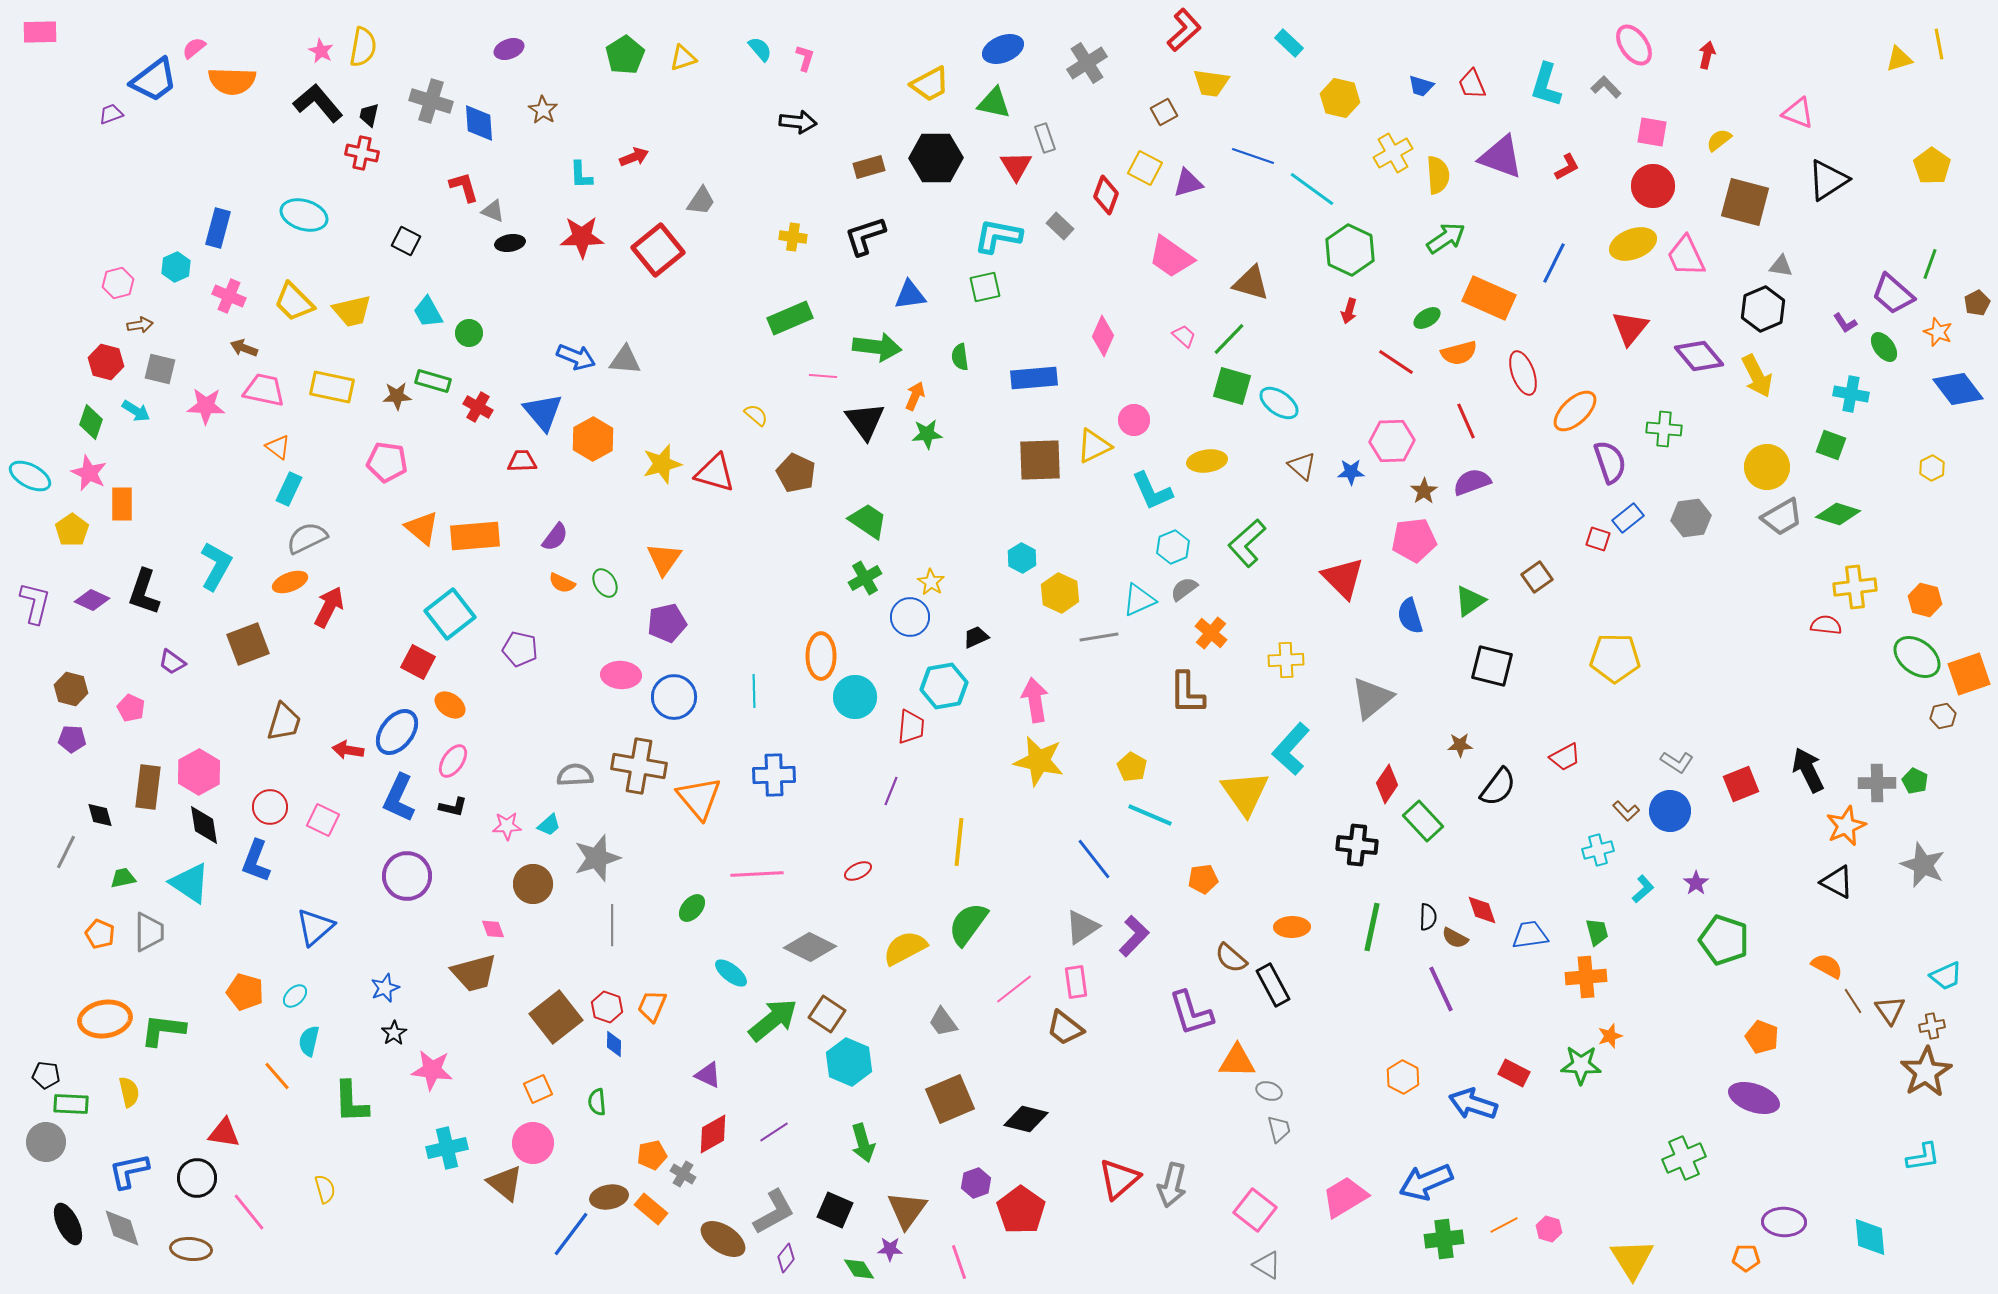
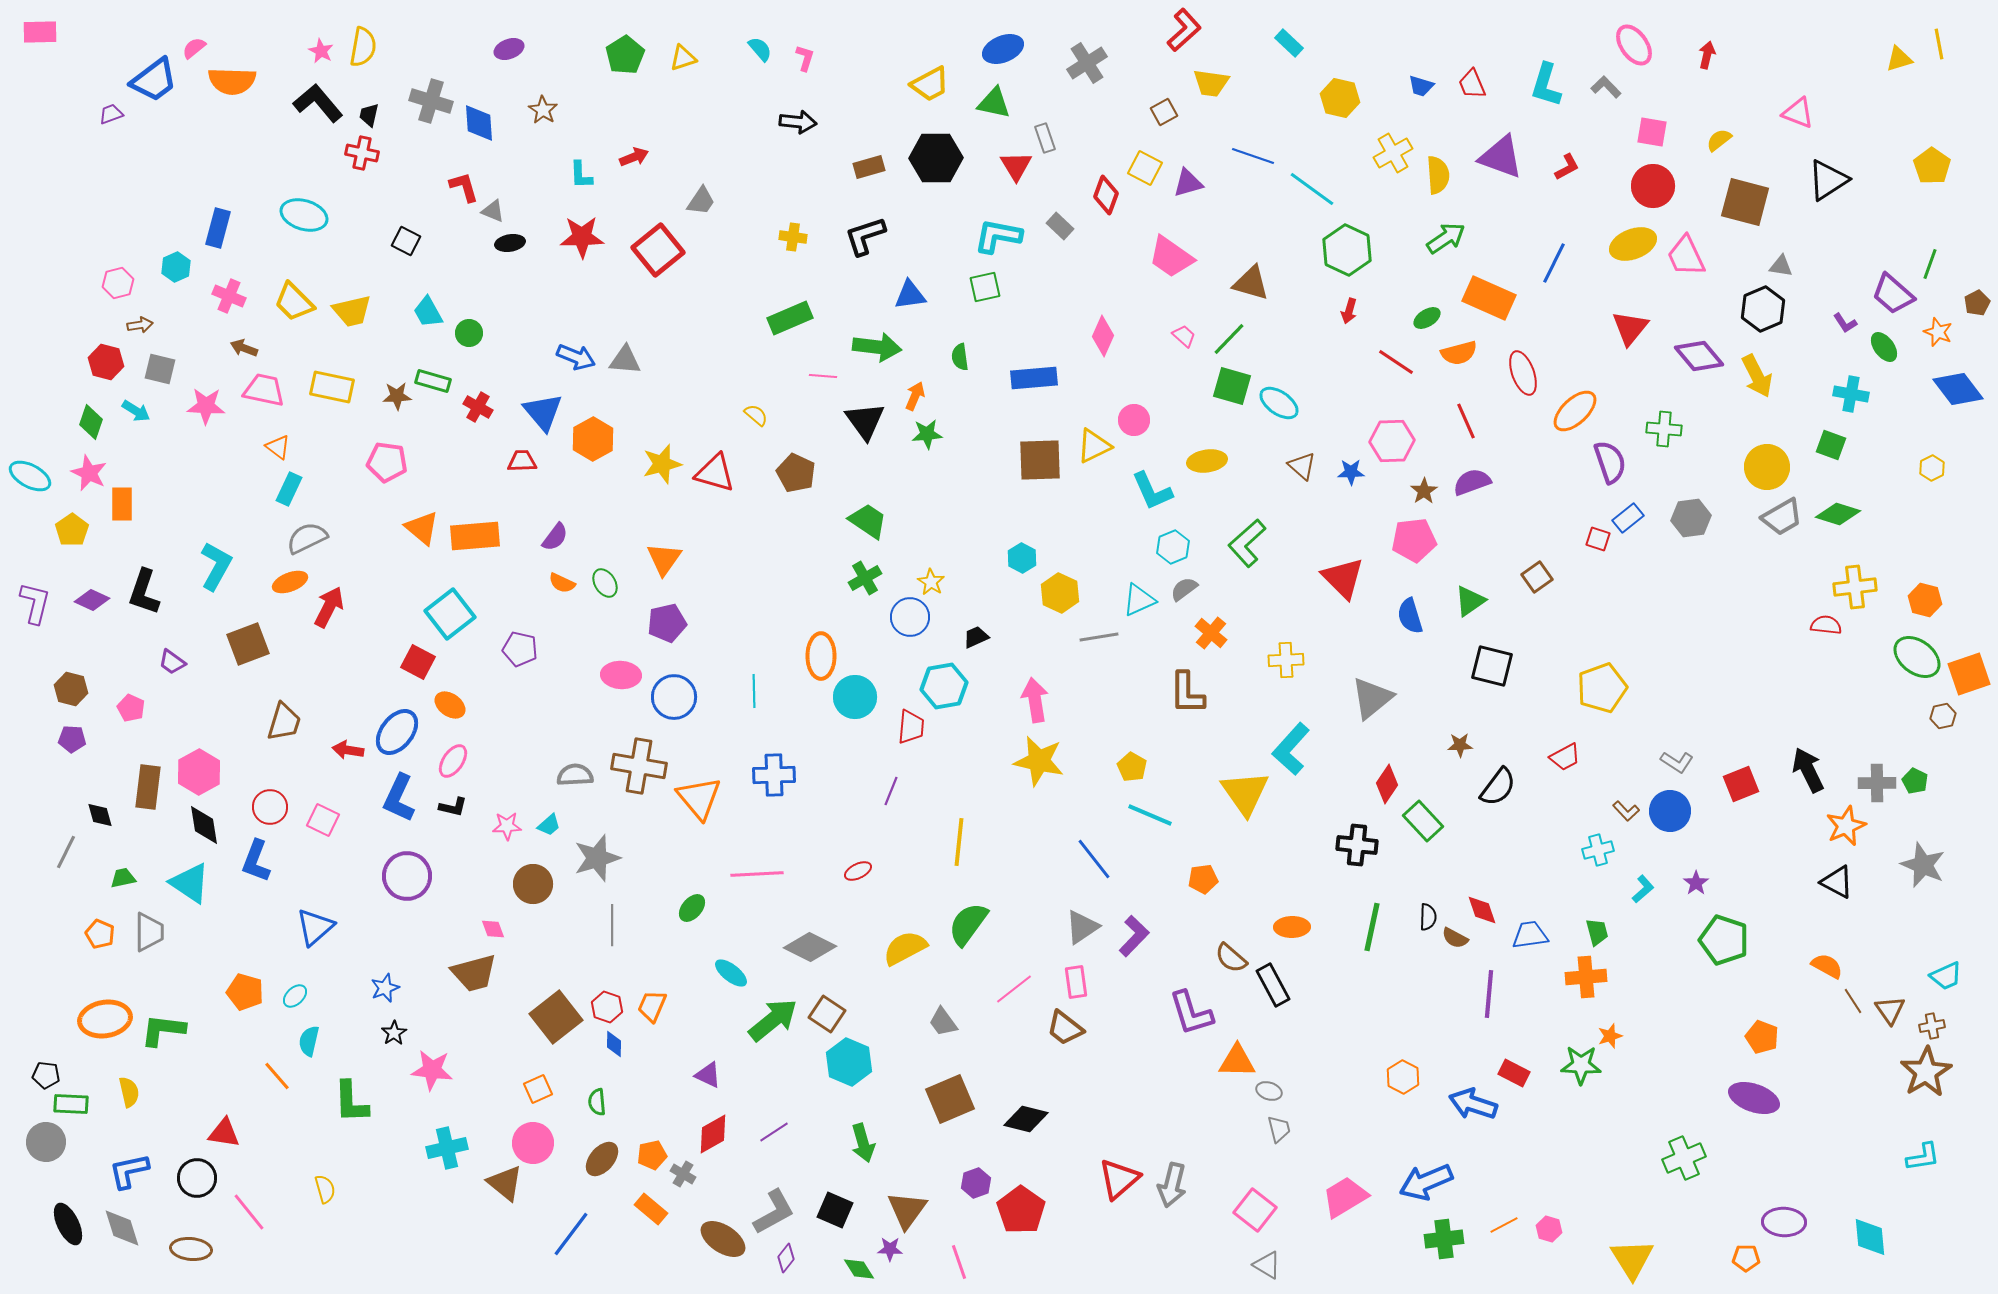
green hexagon at (1350, 250): moved 3 px left
yellow pentagon at (1615, 658): moved 13 px left, 30 px down; rotated 21 degrees counterclockwise
purple line at (1441, 989): moved 48 px right, 5 px down; rotated 30 degrees clockwise
brown ellipse at (609, 1197): moved 7 px left, 38 px up; rotated 39 degrees counterclockwise
